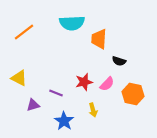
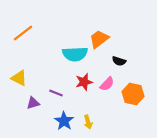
cyan semicircle: moved 3 px right, 31 px down
orange line: moved 1 px left, 1 px down
orange trapezoid: rotated 50 degrees clockwise
purple triangle: moved 2 px up
yellow arrow: moved 5 px left, 12 px down
